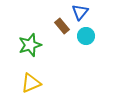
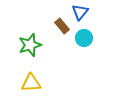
cyan circle: moved 2 px left, 2 px down
yellow triangle: rotated 20 degrees clockwise
